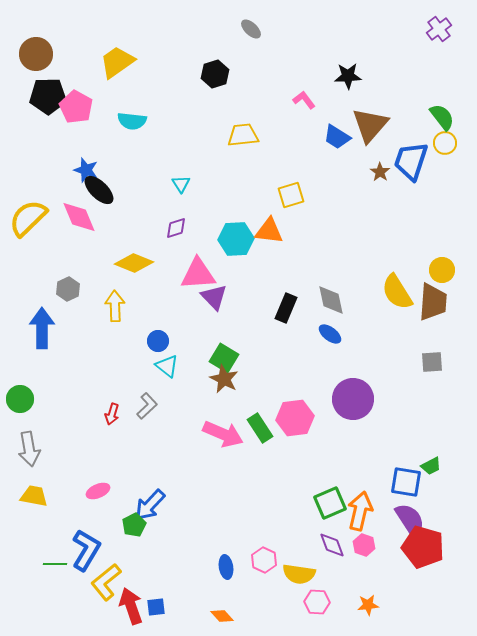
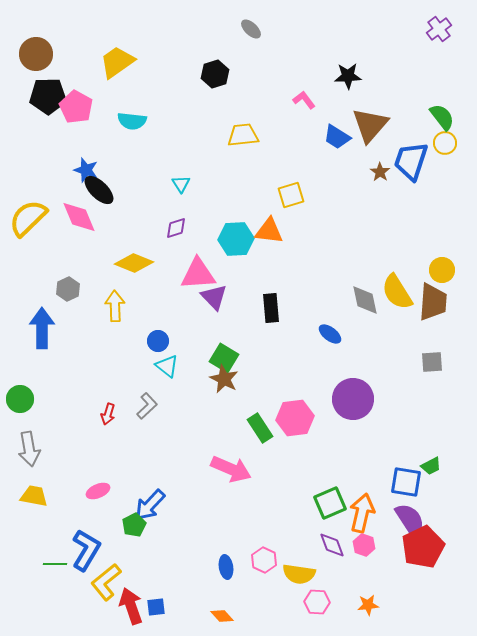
gray diamond at (331, 300): moved 34 px right
black rectangle at (286, 308): moved 15 px left; rotated 28 degrees counterclockwise
red arrow at (112, 414): moved 4 px left
pink arrow at (223, 434): moved 8 px right, 35 px down
orange arrow at (360, 511): moved 2 px right, 2 px down
red pentagon at (423, 547): rotated 30 degrees clockwise
